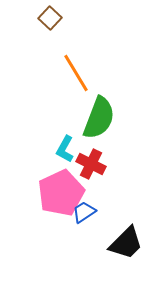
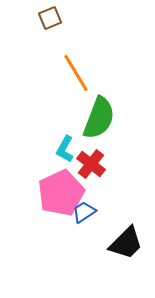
brown square: rotated 25 degrees clockwise
red cross: rotated 12 degrees clockwise
